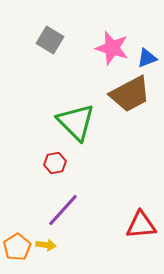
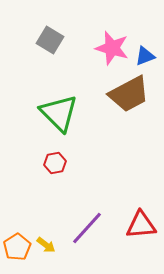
blue triangle: moved 2 px left, 2 px up
brown trapezoid: moved 1 px left
green triangle: moved 17 px left, 9 px up
purple line: moved 24 px right, 18 px down
yellow arrow: rotated 30 degrees clockwise
